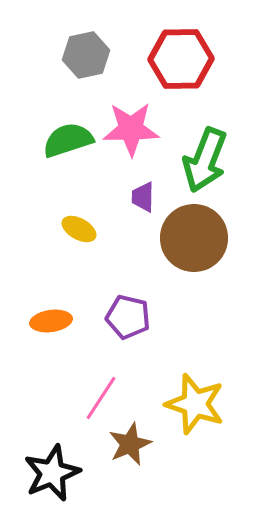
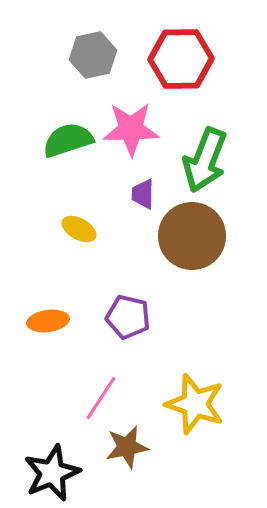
gray hexagon: moved 7 px right
purple trapezoid: moved 3 px up
brown circle: moved 2 px left, 2 px up
orange ellipse: moved 3 px left
brown star: moved 3 px left, 3 px down; rotated 12 degrees clockwise
